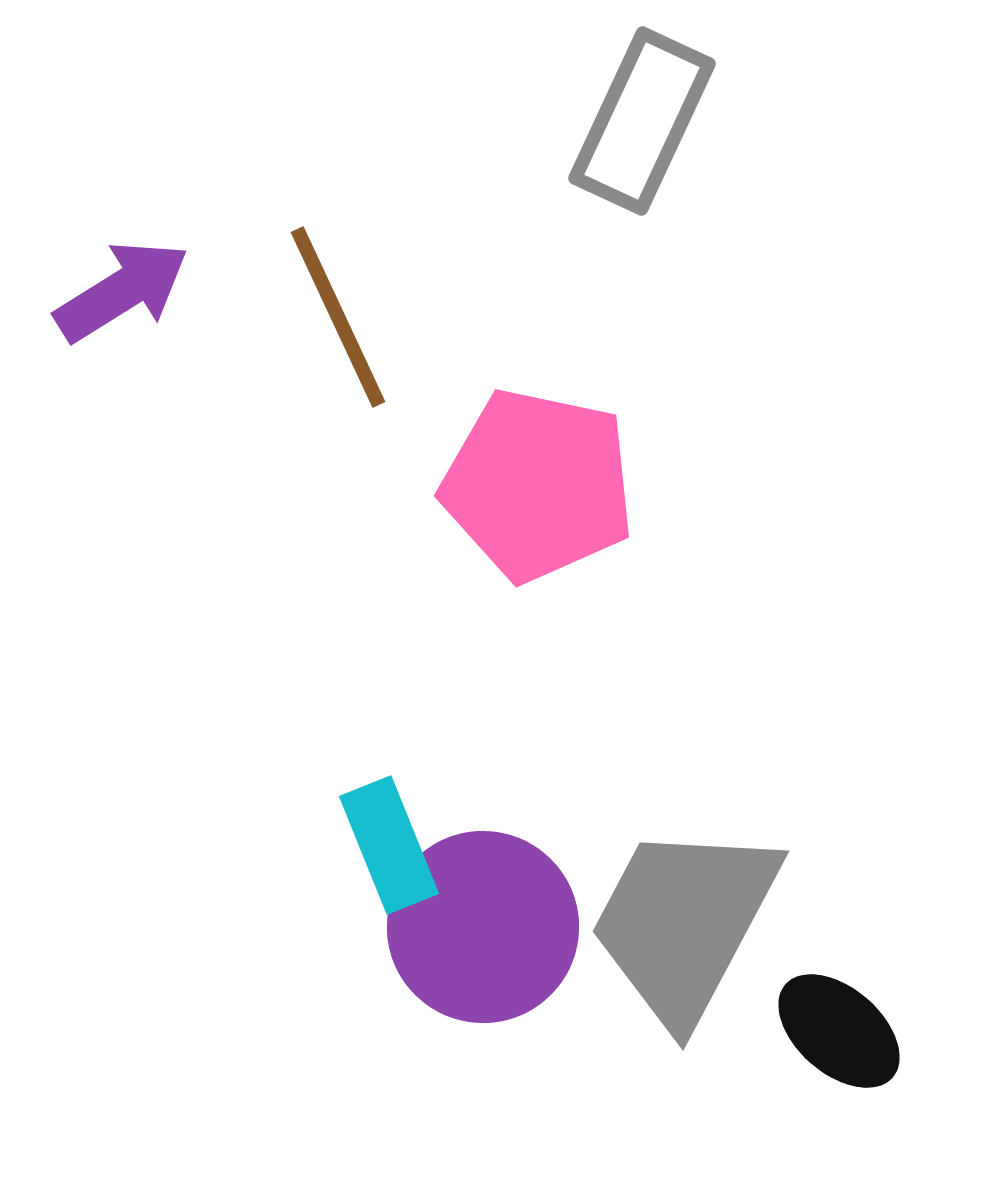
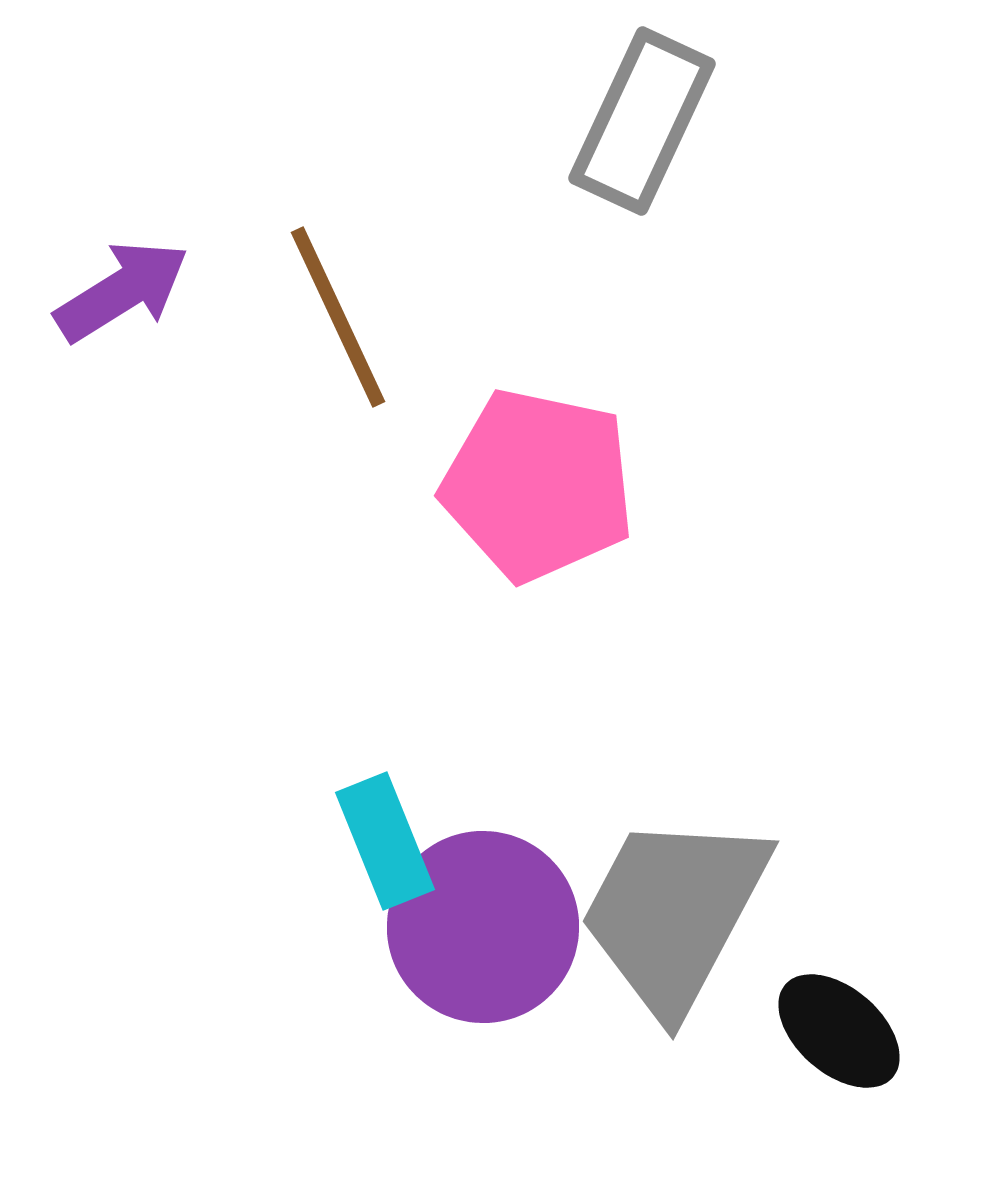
cyan rectangle: moved 4 px left, 4 px up
gray trapezoid: moved 10 px left, 10 px up
